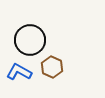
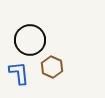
blue L-shape: moved 1 px down; rotated 55 degrees clockwise
